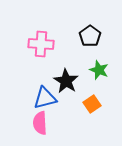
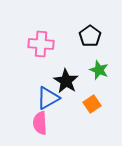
blue triangle: moved 3 px right; rotated 15 degrees counterclockwise
